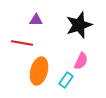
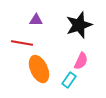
orange ellipse: moved 2 px up; rotated 40 degrees counterclockwise
cyan rectangle: moved 3 px right
